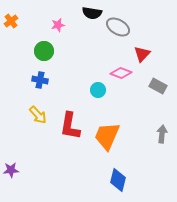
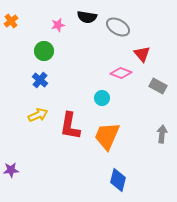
black semicircle: moved 5 px left, 4 px down
red triangle: rotated 24 degrees counterclockwise
blue cross: rotated 28 degrees clockwise
cyan circle: moved 4 px right, 8 px down
yellow arrow: rotated 72 degrees counterclockwise
